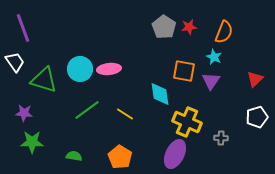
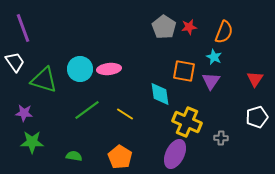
red triangle: rotated 12 degrees counterclockwise
